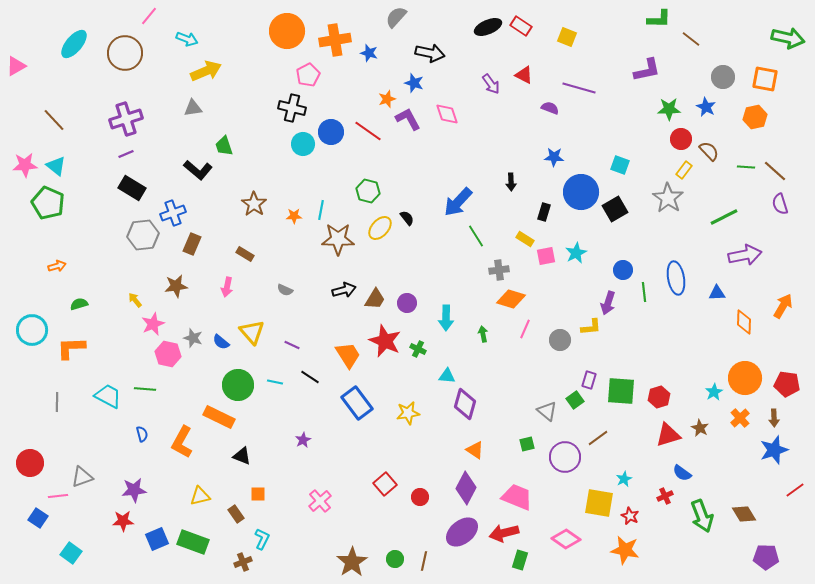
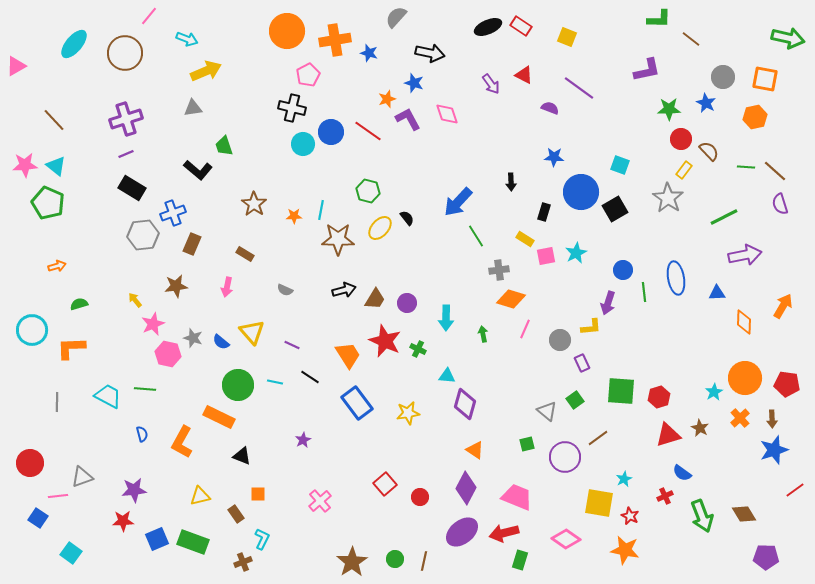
purple line at (579, 88): rotated 20 degrees clockwise
blue star at (706, 107): moved 4 px up
purple rectangle at (589, 380): moved 7 px left, 17 px up; rotated 42 degrees counterclockwise
brown arrow at (774, 418): moved 2 px left, 1 px down
